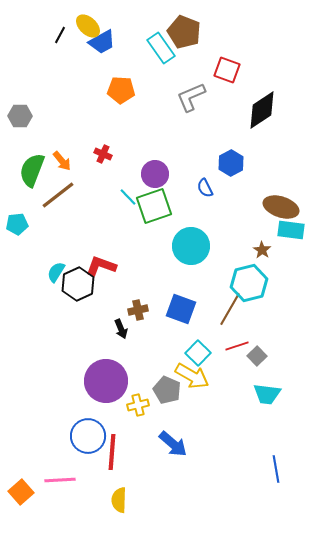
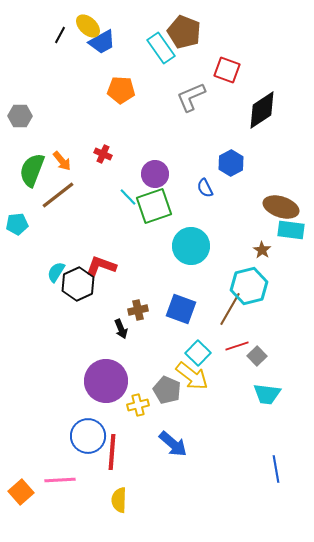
cyan hexagon at (249, 283): moved 3 px down
yellow arrow at (192, 376): rotated 8 degrees clockwise
